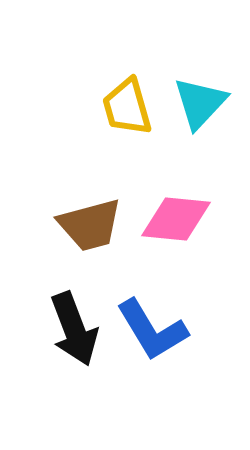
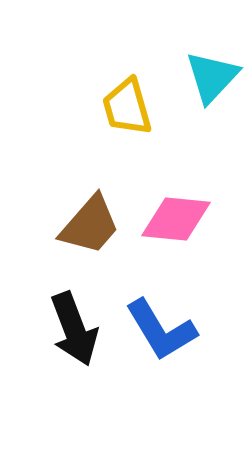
cyan triangle: moved 12 px right, 26 px up
brown trapezoid: rotated 34 degrees counterclockwise
blue L-shape: moved 9 px right
